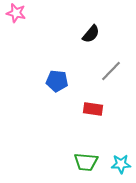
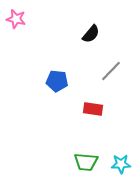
pink star: moved 6 px down
